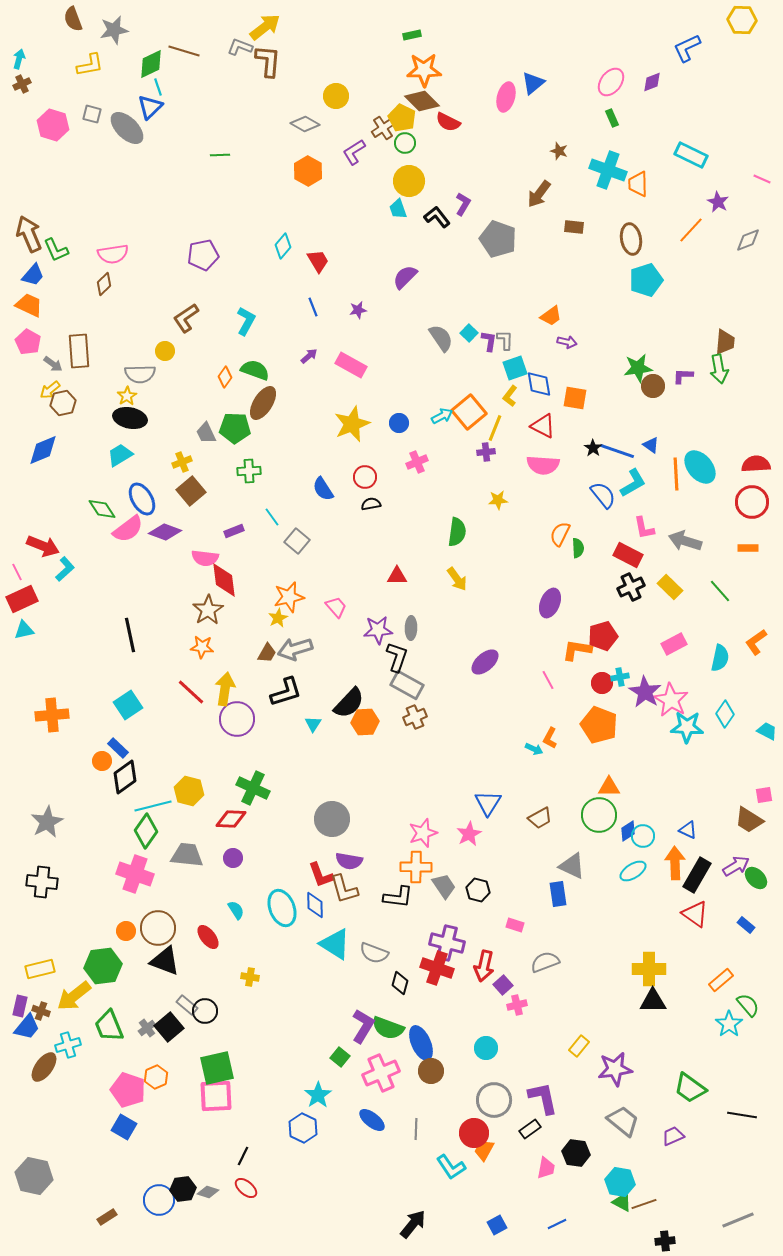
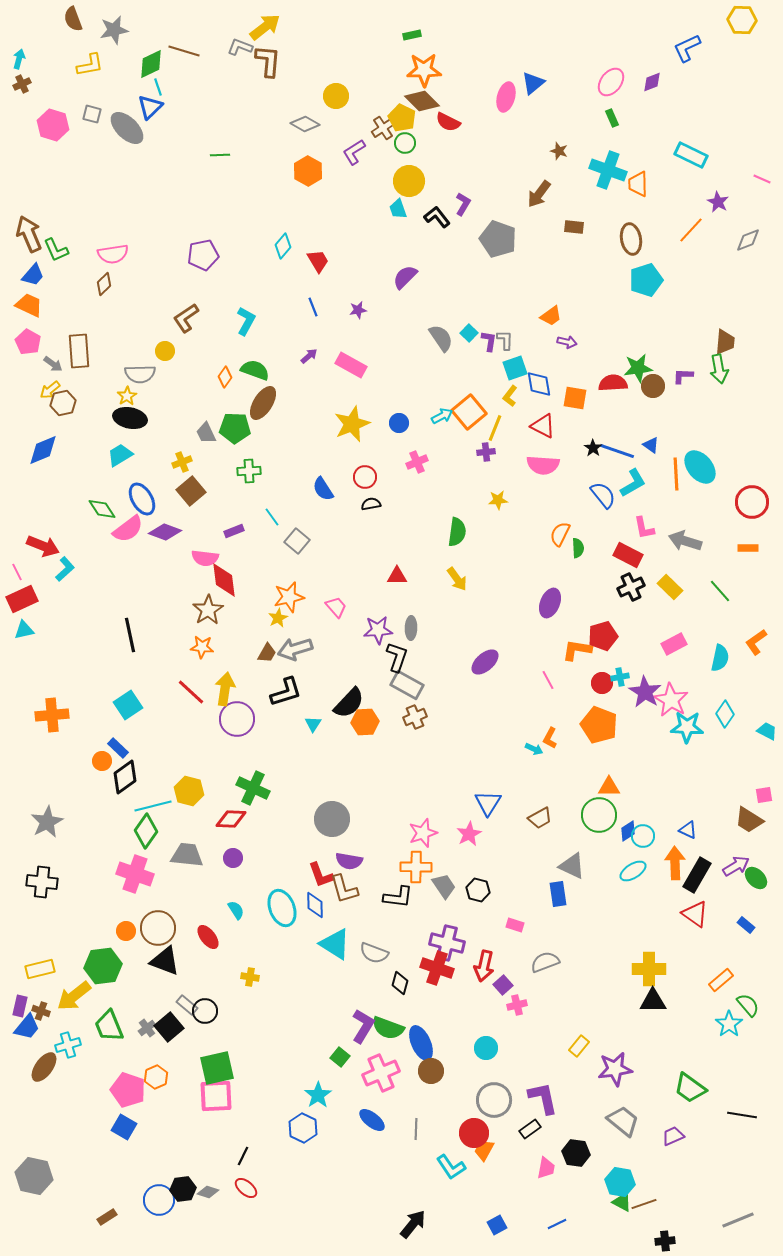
red semicircle at (756, 464): moved 143 px left, 81 px up
